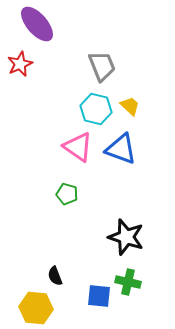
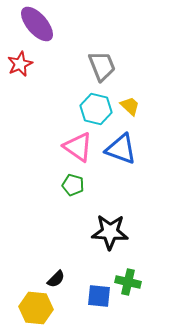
green pentagon: moved 6 px right, 9 px up
black star: moved 16 px left, 5 px up; rotated 15 degrees counterclockwise
black semicircle: moved 1 px right, 3 px down; rotated 114 degrees counterclockwise
